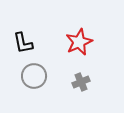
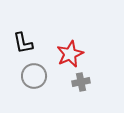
red star: moved 9 px left, 12 px down
gray cross: rotated 12 degrees clockwise
